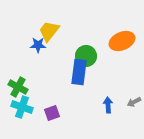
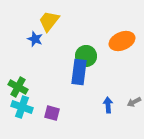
yellow trapezoid: moved 10 px up
blue star: moved 3 px left, 6 px up; rotated 21 degrees clockwise
purple square: rotated 35 degrees clockwise
